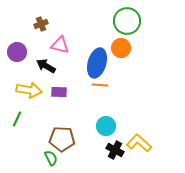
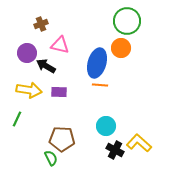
purple circle: moved 10 px right, 1 px down
